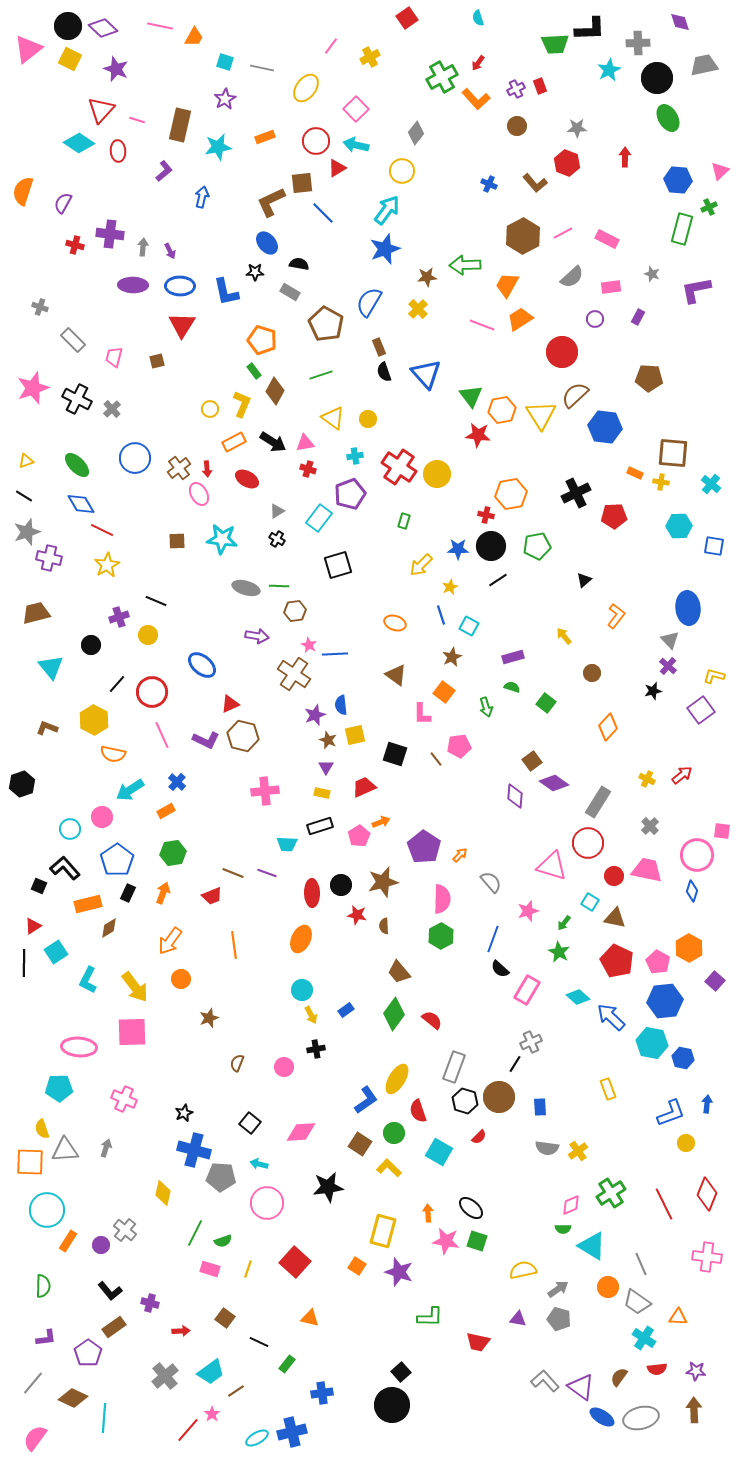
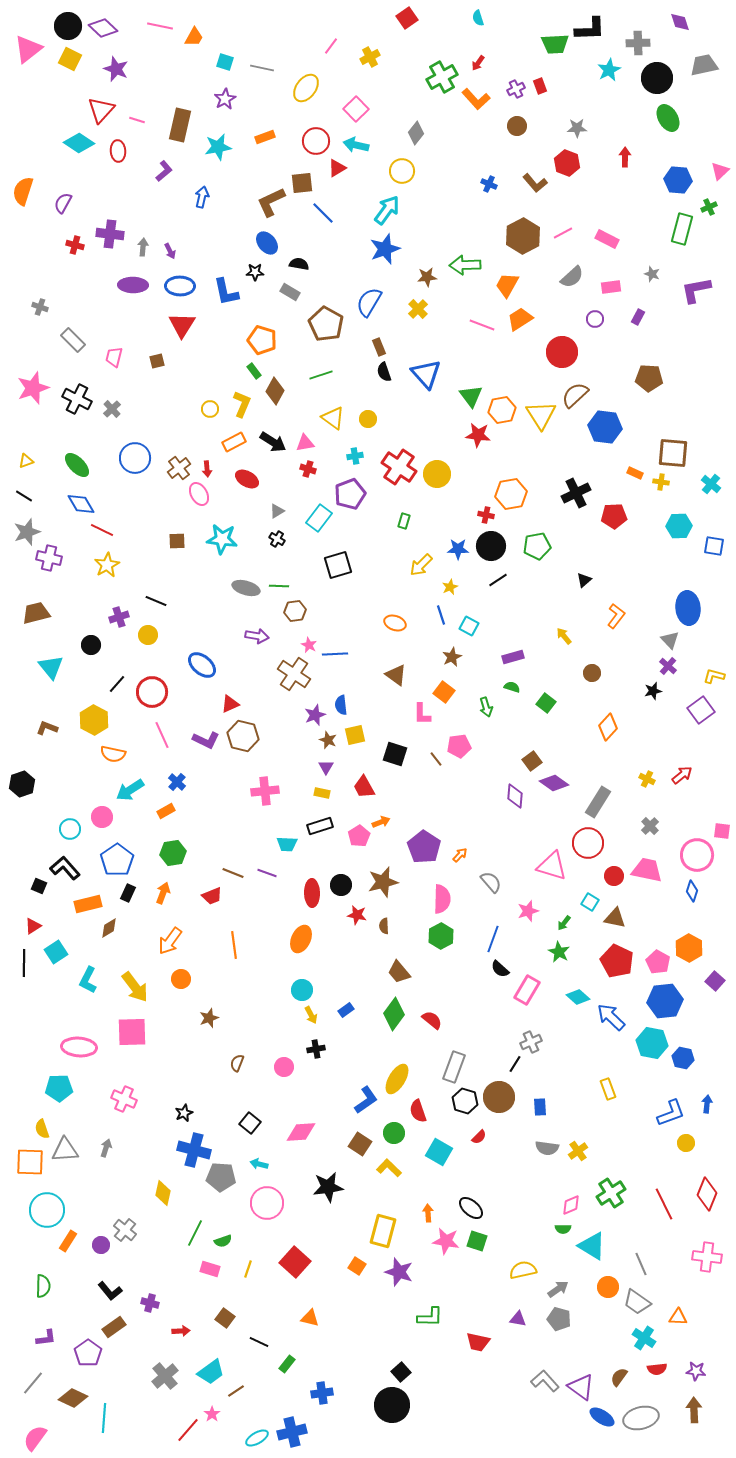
red trapezoid at (364, 787): rotated 95 degrees counterclockwise
